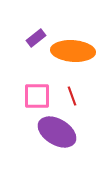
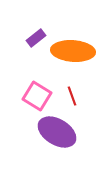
pink square: rotated 32 degrees clockwise
